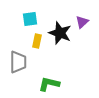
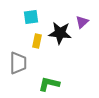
cyan square: moved 1 px right, 2 px up
black star: rotated 15 degrees counterclockwise
gray trapezoid: moved 1 px down
